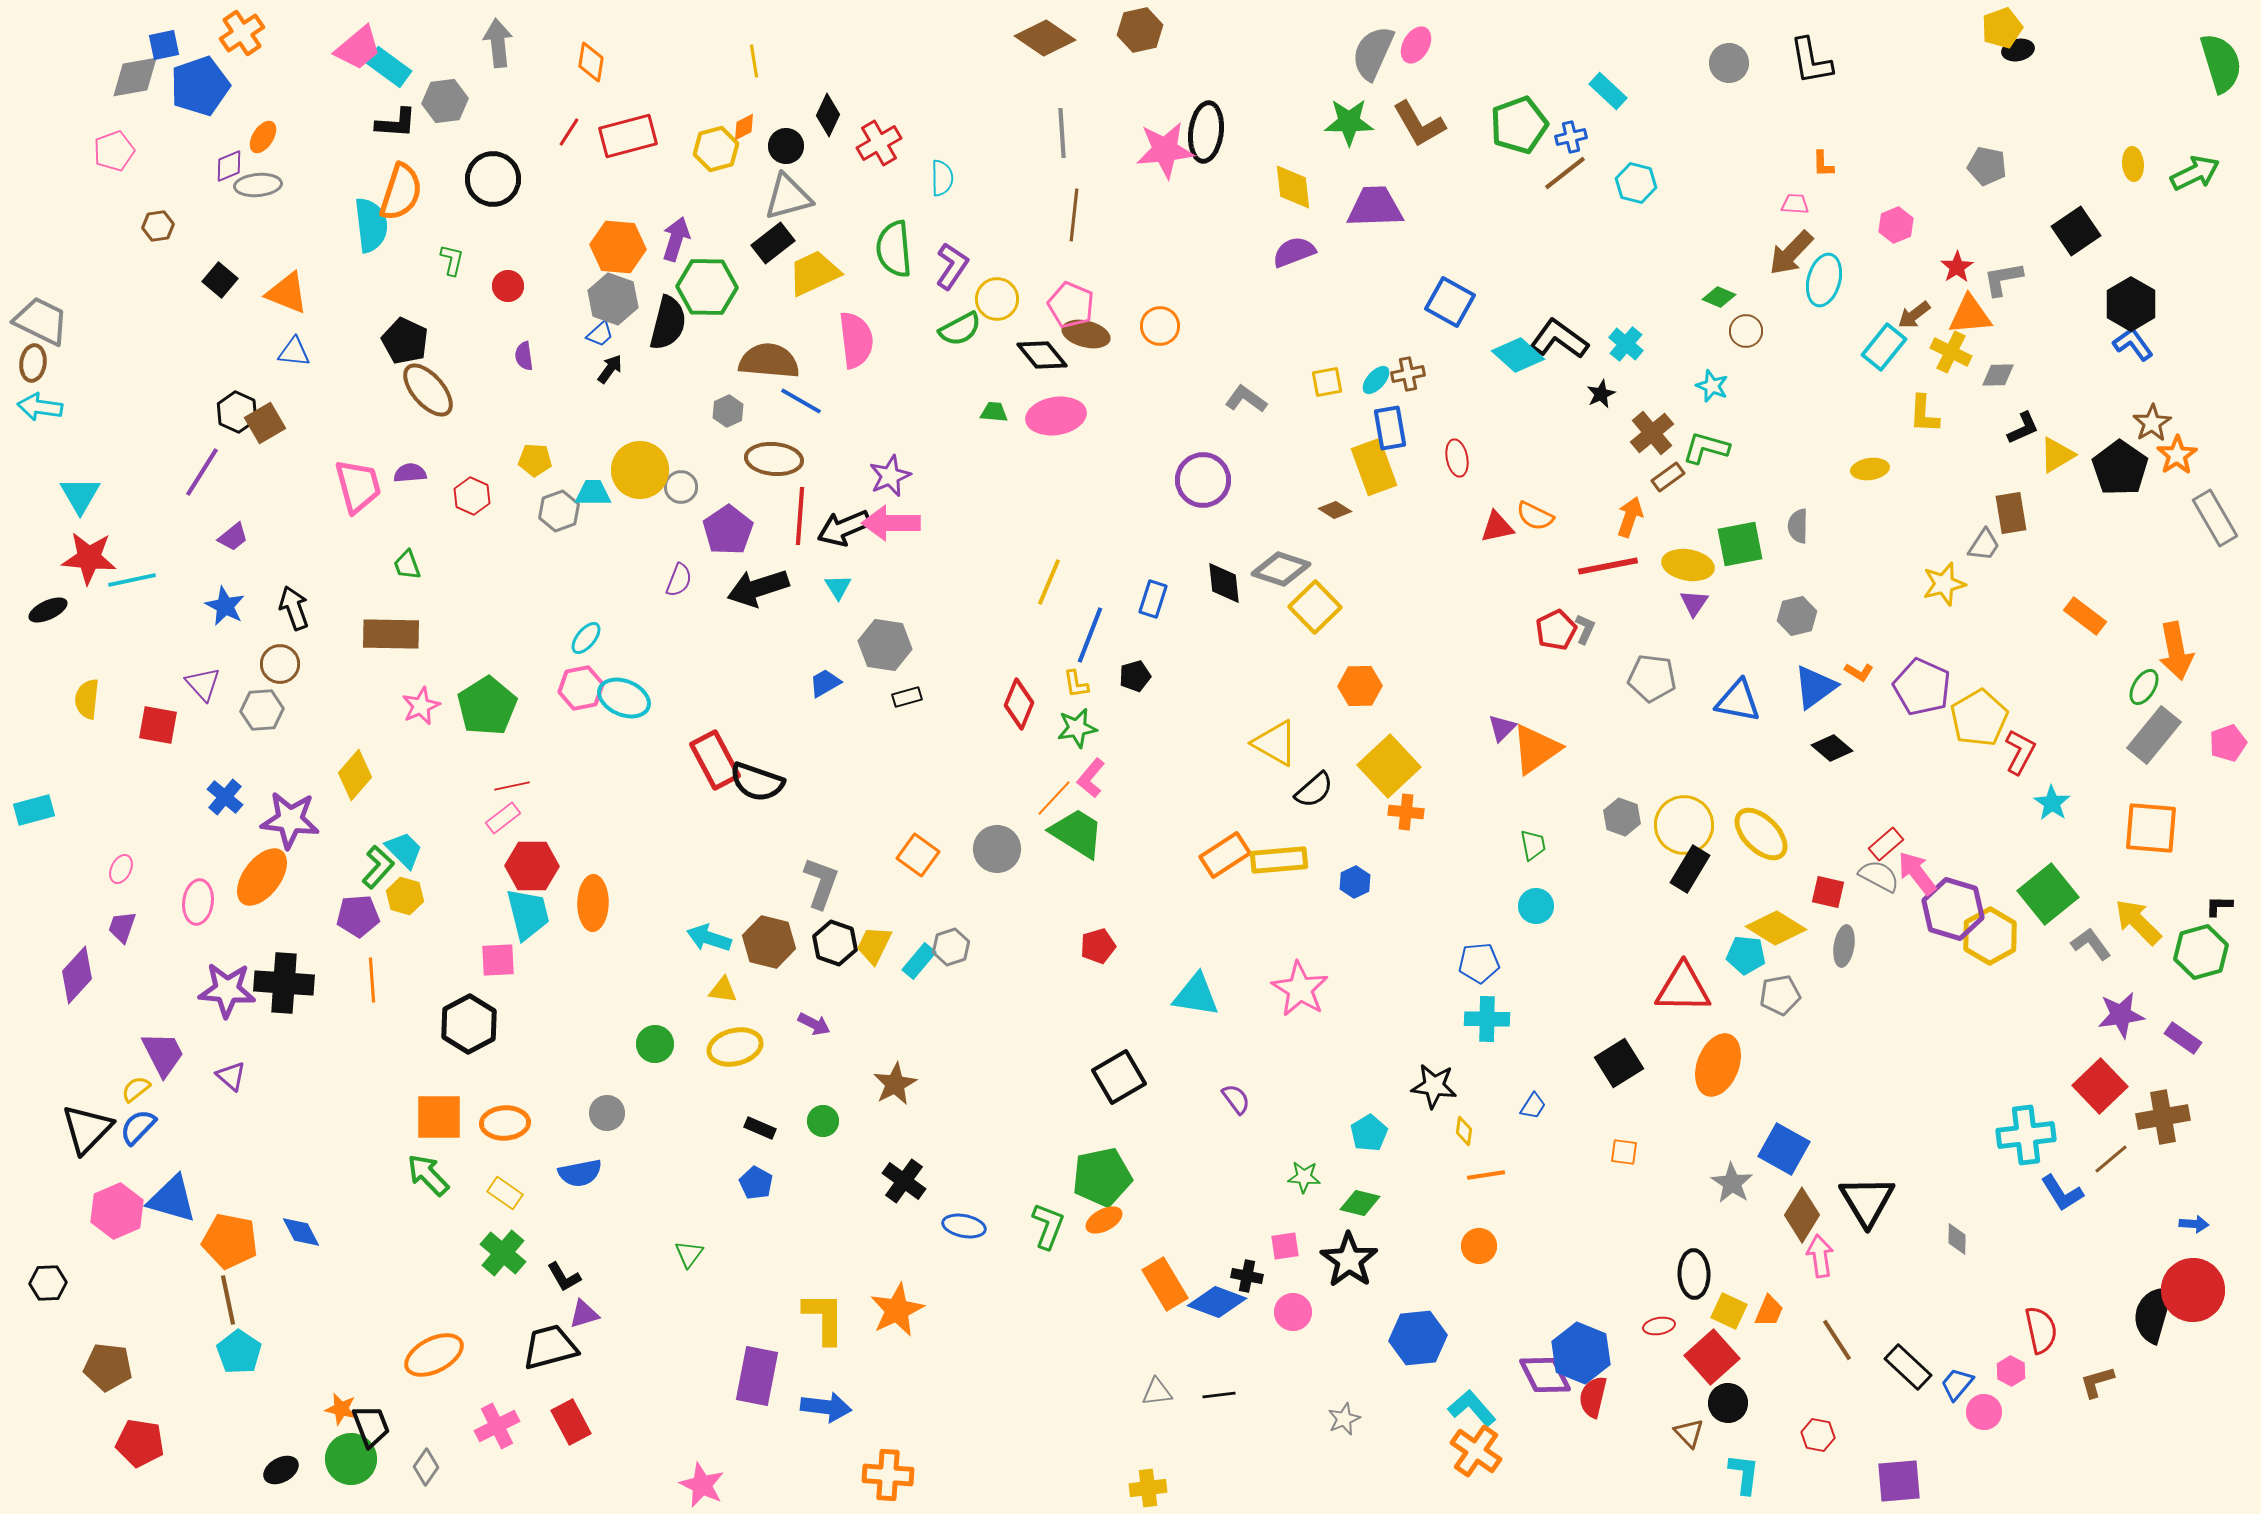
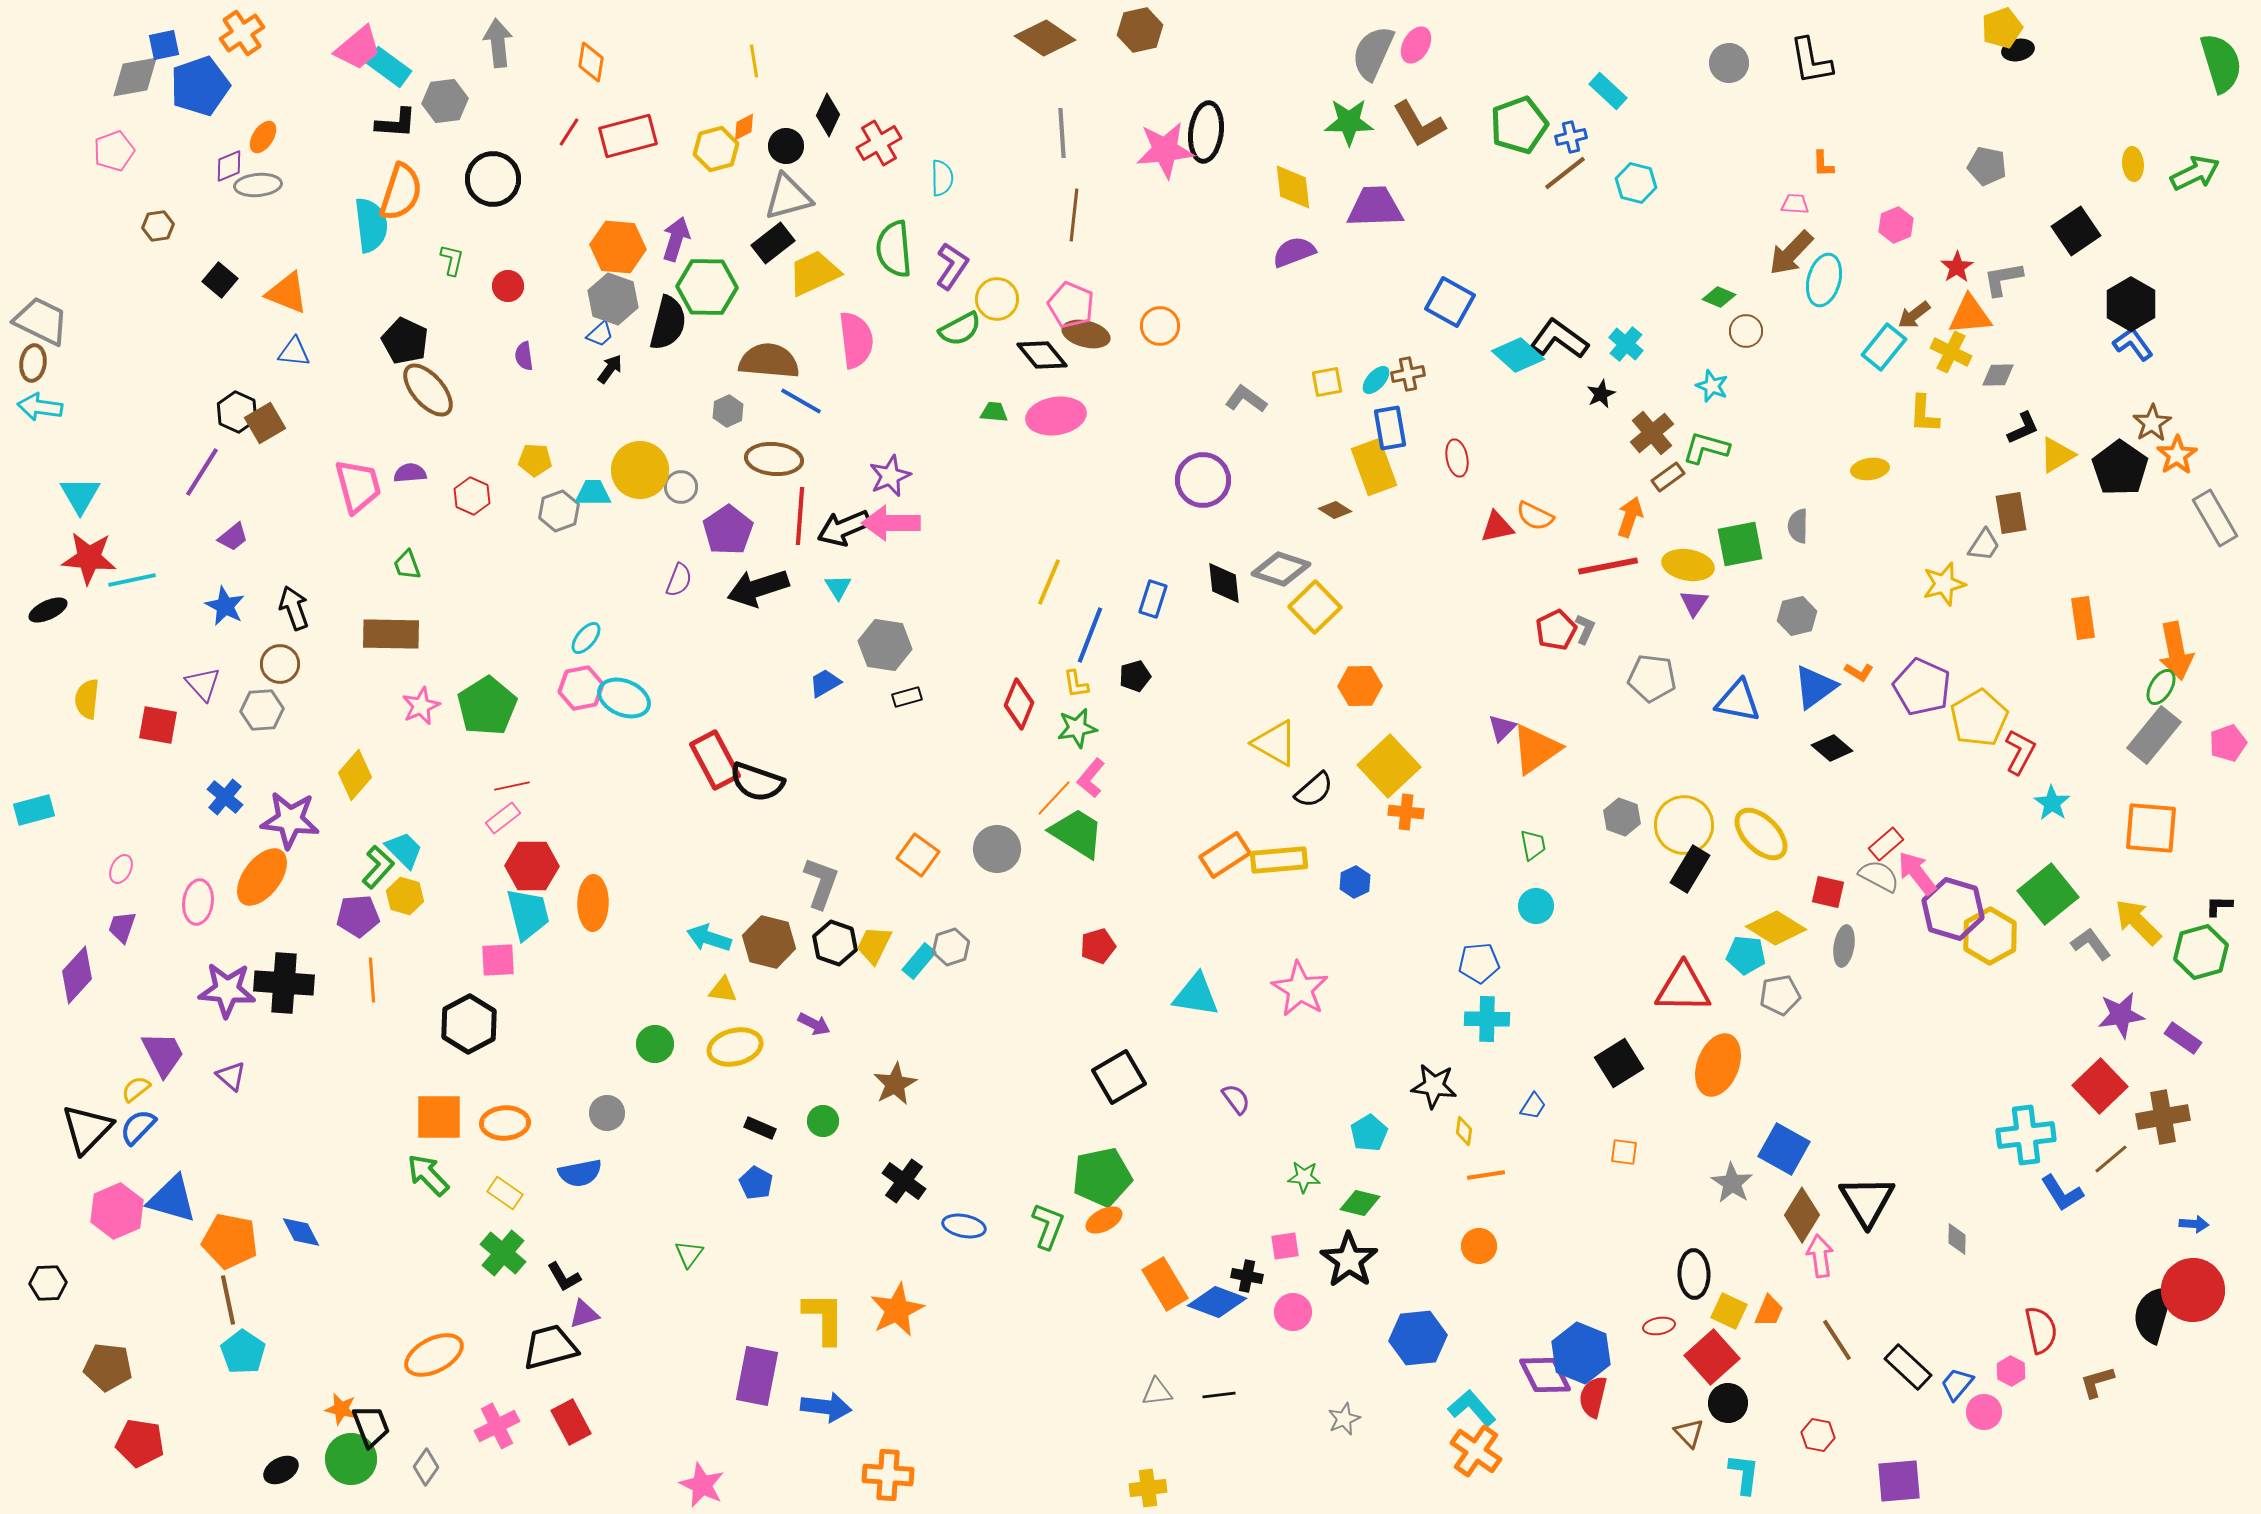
orange rectangle at (2085, 616): moved 2 px left, 2 px down; rotated 45 degrees clockwise
green ellipse at (2144, 687): moved 17 px right
cyan pentagon at (239, 1352): moved 4 px right
